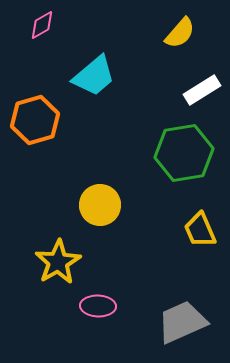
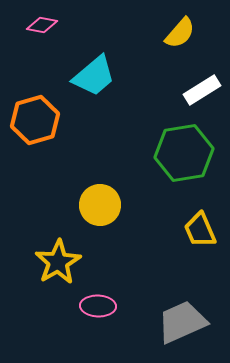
pink diamond: rotated 40 degrees clockwise
